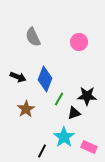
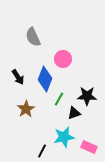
pink circle: moved 16 px left, 17 px down
black arrow: rotated 35 degrees clockwise
cyan star: rotated 25 degrees clockwise
